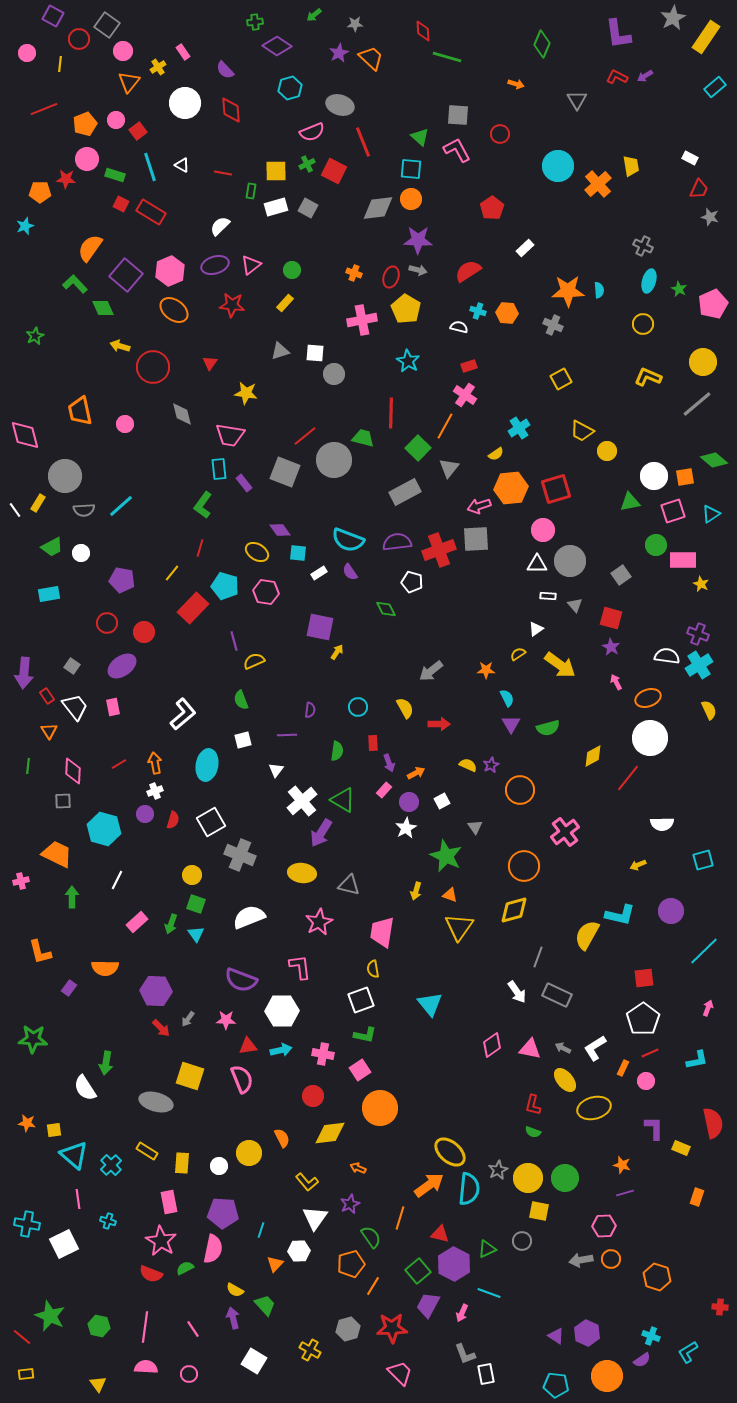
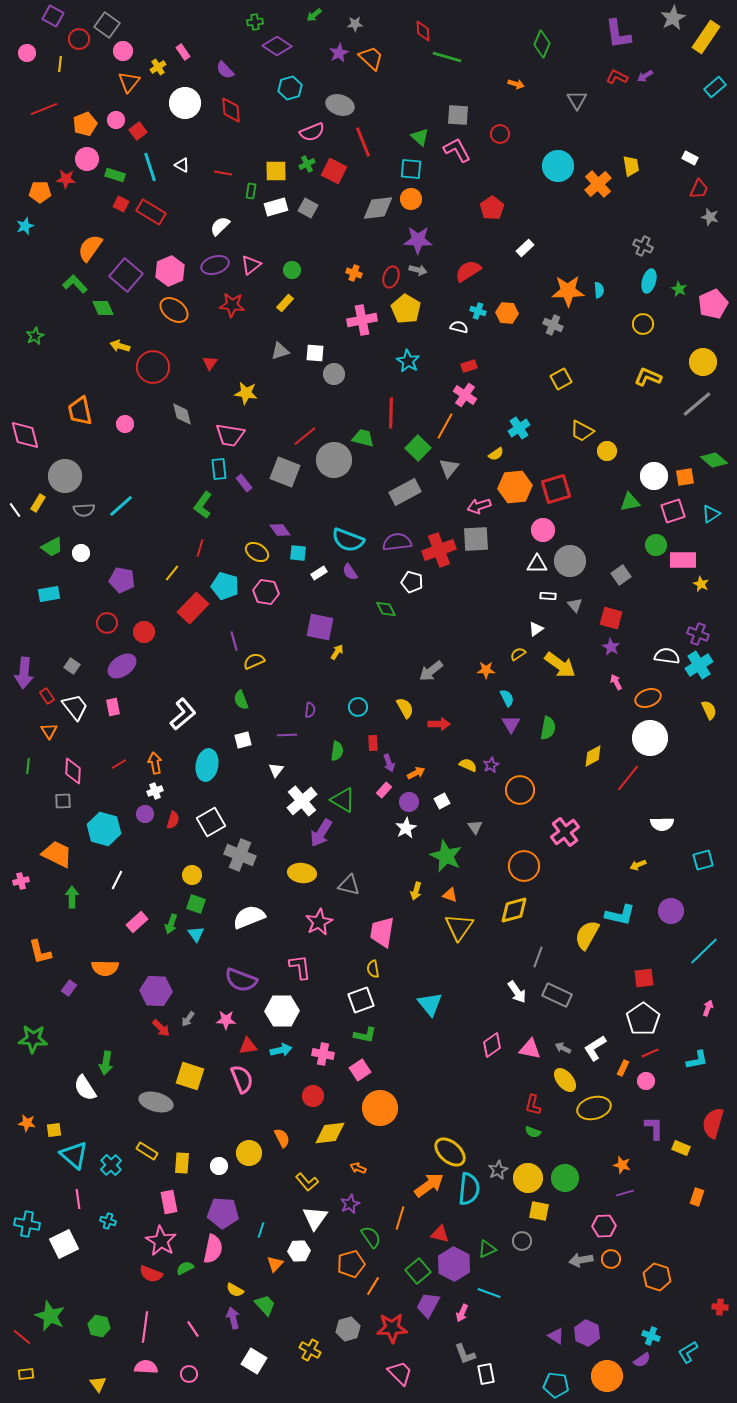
orange hexagon at (511, 488): moved 4 px right, 1 px up
green semicircle at (548, 728): rotated 65 degrees counterclockwise
red semicircle at (713, 1123): rotated 152 degrees counterclockwise
